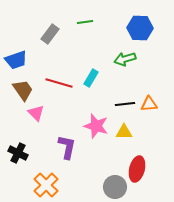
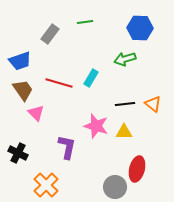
blue trapezoid: moved 4 px right, 1 px down
orange triangle: moved 4 px right; rotated 42 degrees clockwise
